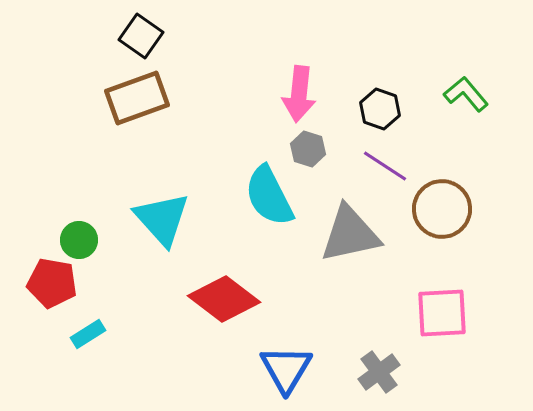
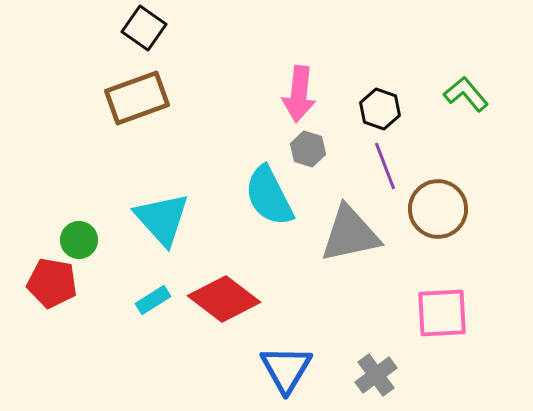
black square: moved 3 px right, 8 px up
purple line: rotated 36 degrees clockwise
brown circle: moved 4 px left
cyan rectangle: moved 65 px right, 34 px up
gray cross: moved 3 px left, 3 px down
